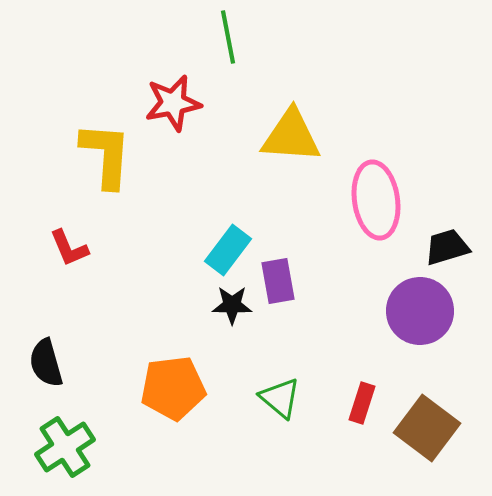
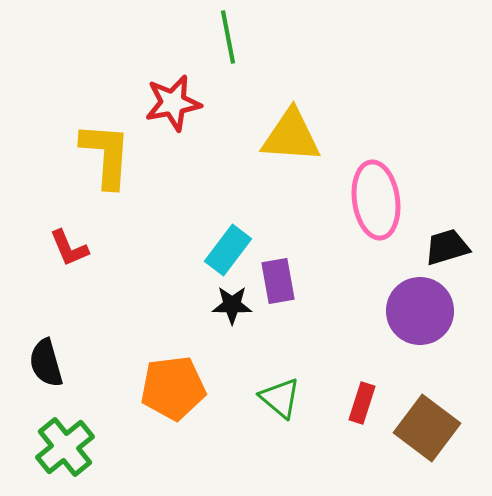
green cross: rotated 6 degrees counterclockwise
